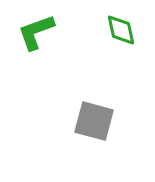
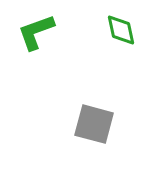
gray square: moved 3 px down
